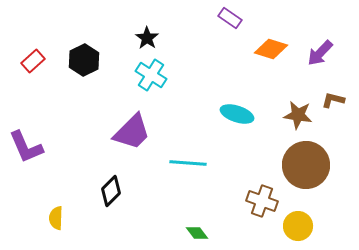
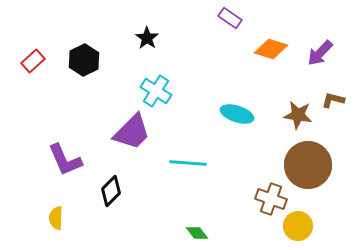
cyan cross: moved 5 px right, 16 px down
purple L-shape: moved 39 px right, 13 px down
brown circle: moved 2 px right
brown cross: moved 9 px right, 2 px up
